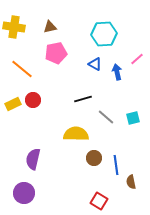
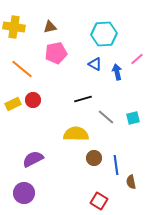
purple semicircle: rotated 50 degrees clockwise
